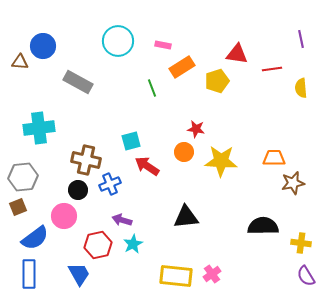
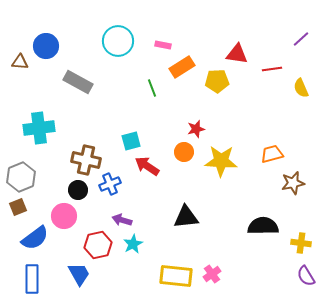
purple line: rotated 60 degrees clockwise
blue circle: moved 3 px right
yellow pentagon: rotated 15 degrees clockwise
yellow semicircle: rotated 18 degrees counterclockwise
red star: rotated 24 degrees counterclockwise
orange trapezoid: moved 2 px left, 4 px up; rotated 15 degrees counterclockwise
gray hexagon: moved 2 px left; rotated 16 degrees counterclockwise
blue rectangle: moved 3 px right, 5 px down
